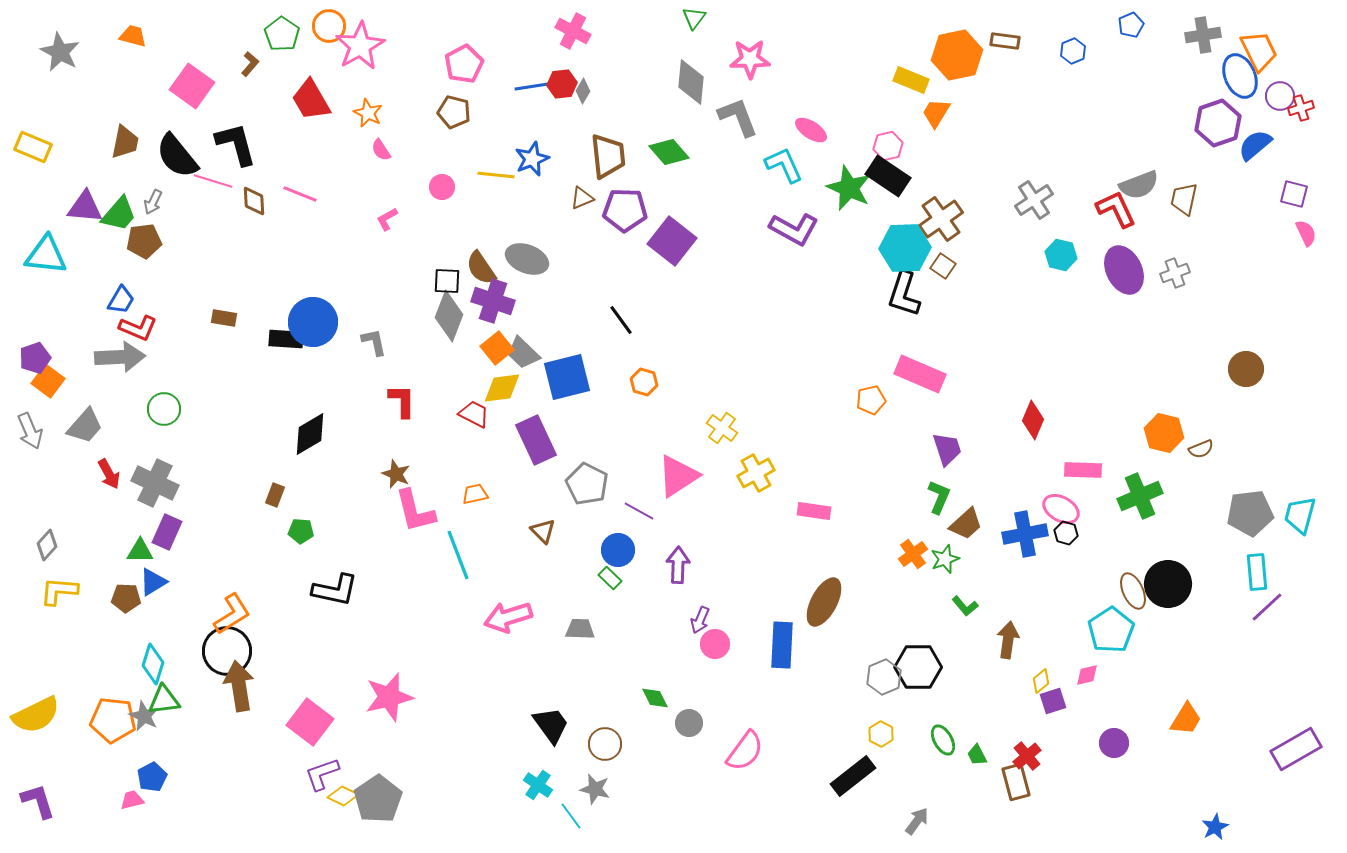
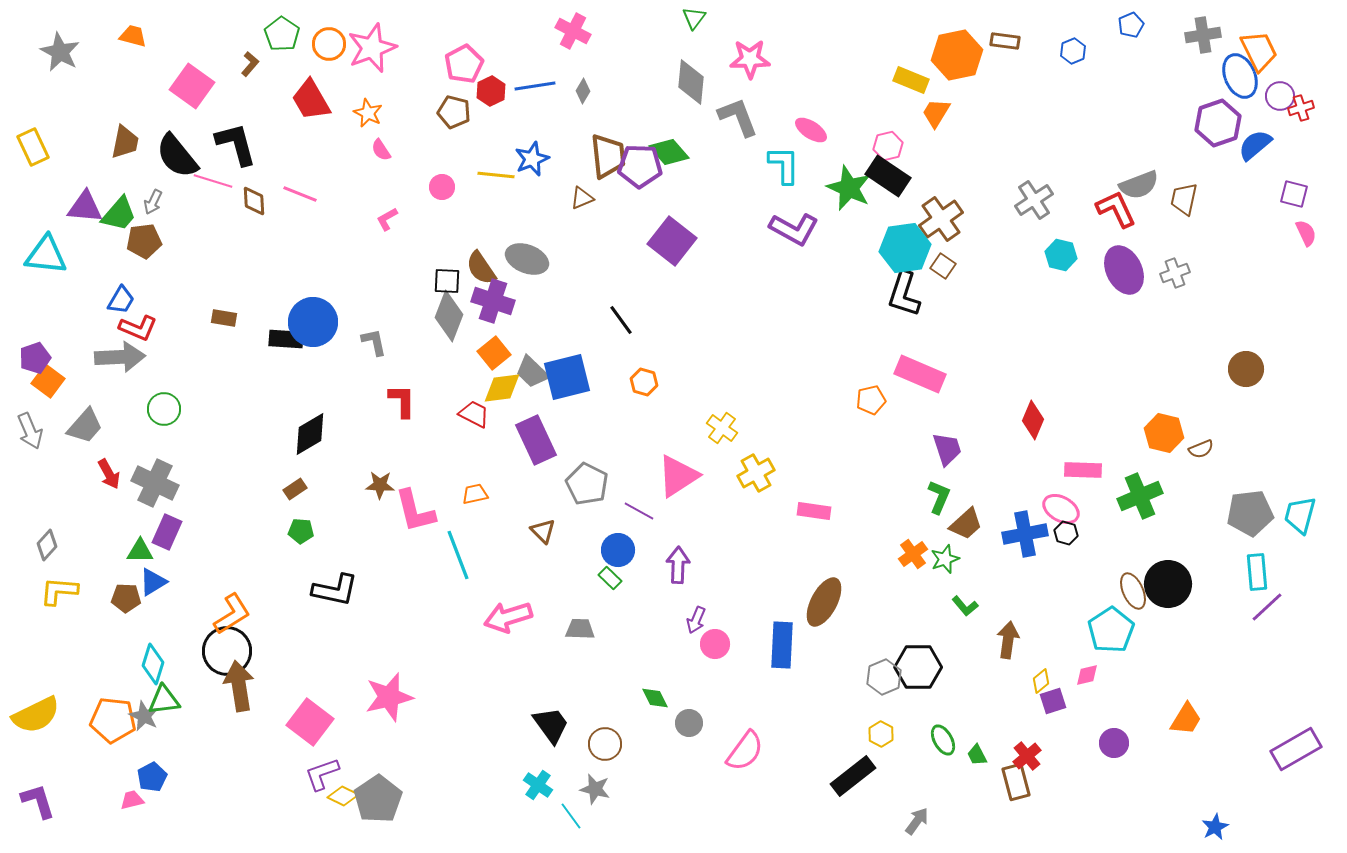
orange circle at (329, 26): moved 18 px down
pink star at (360, 46): moved 12 px right, 2 px down; rotated 9 degrees clockwise
red hexagon at (562, 84): moved 71 px left, 7 px down; rotated 20 degrees counterclockwise
yellow rectangle at (33, 147): rotated 42 degrees clockwise
cyan L-shape at (784, 165): rotated 24 degrees clockwise
purple pentagon at (625, 210): moved 15 px right, 44 px up
cyan hexagon at (905, 248): rotated 6 degrees counterclockwise
orange square at (497, 348): moved 3 px left, 5 px down
gray trapezoid at (523, 353): moved 9 px right, 19 px down
brown star at (396, 474): moved 16 px left, 11 px down; rotated 20 degrees counterclockwise
brown rectangle at (275, 495): moved 20 px right, 6 px up; rotated 35 degrees clockwise
purple arrow at (700, 620): moved 4 px left
